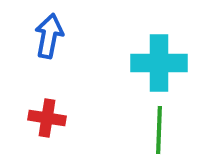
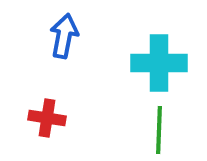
blue arrow: moved 15 px right
